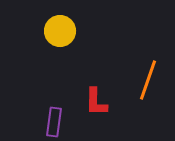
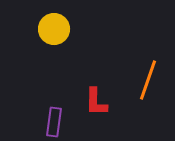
yellow circle: moved 6 px left, 2 px up
